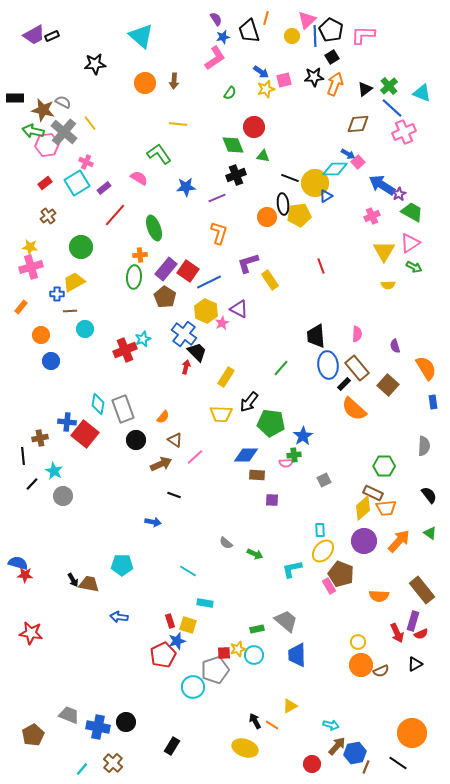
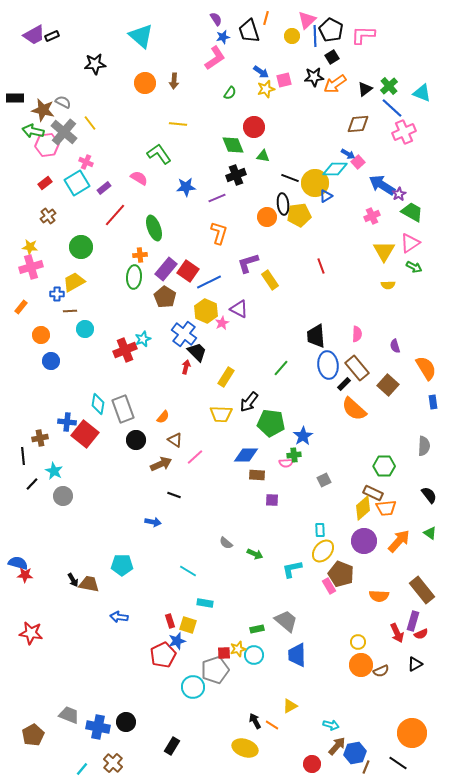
orange arrow at (335, 84): rotated 145 degrees counterclockwise
